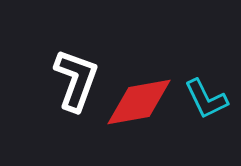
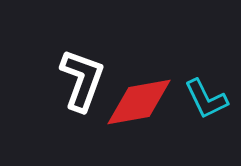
white L-shape: moved 6 px right
